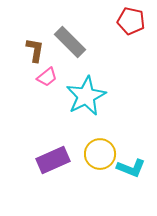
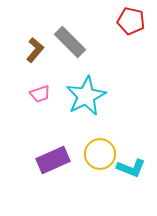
brown L-shape: rotated 30 degrees clockwise
pink trapezoid: moved 7 px left, 17 px down; rotated 20 degrees clockwise
